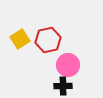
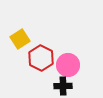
red hexagon: moved 7 px left, 18 px down; rotated 20 degrees counterclockwise
